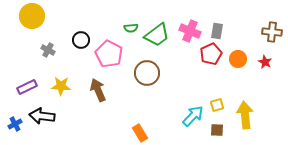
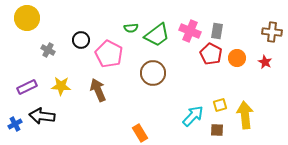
yellow circle: moved 5 px left, 2 px down
red pentagon: rotated 20 degrees counterclockwise
orange circle: moved 1 px left, 1 px up
brown circle: moved 6 px right
yellow square: moved 3 px right
